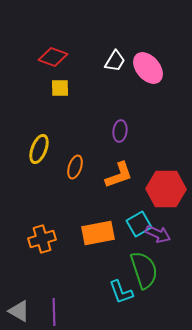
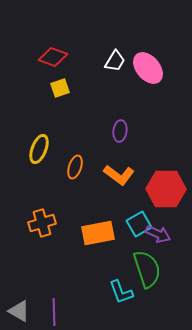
yellow square: rotated 18 degrees counterclockwise
orange L-shape: rotated 56 degrees clockwise
orange cross: moved 16 px up
green semicircle: moved 3 px right, 1 px up
